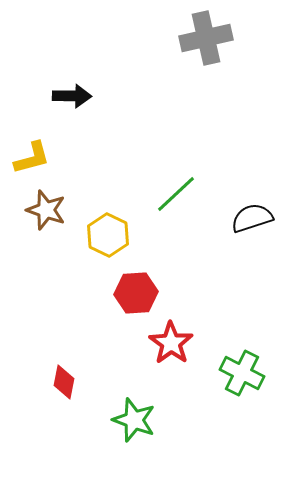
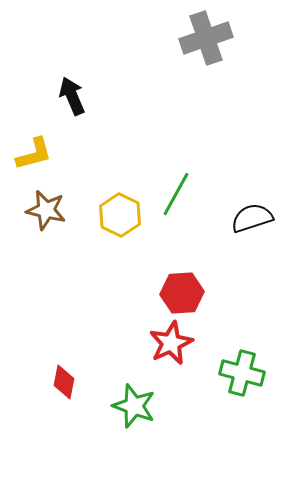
gray cross: rotated 6 degrees counterclockwise
black arrow: rotated 114 degrees counterclockwise
yellow L-shape: moved 2 px right, 4 px up
green line: rotated 18 degrees counterclockwise
brown star: rotated 6 degrees counterclockwise
yellow hexagon: moved 12 px right, 20 px up
red hexagon: moved 46 px right
red star: rotated 12 degrees clockwise
green cross: rotated 12 degrees counterclockwise
green star: moved 14 px up
